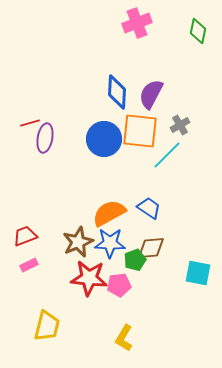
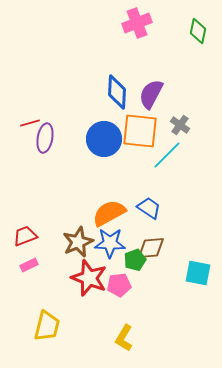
gray cross: rotated 24 degrees counterclockwise
red star: rotated 15 degrees clockwise
